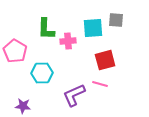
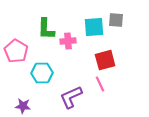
cyan square: moved 1 px right, 1 px up
pink pentagon: moved 1 px right
pink line: rotated 49 degrees clockwise
purple L-shape: moved 3 px left, 2 px down
